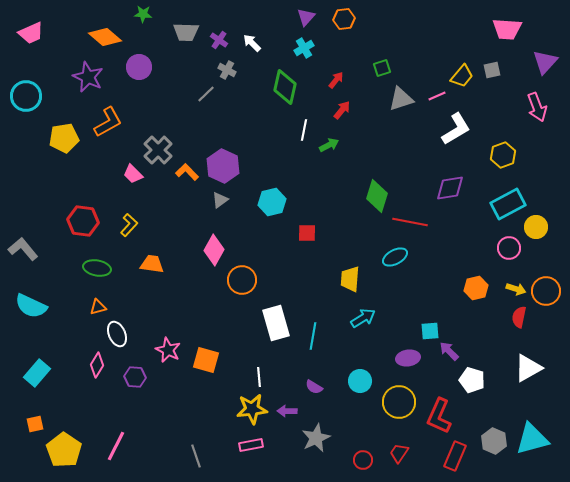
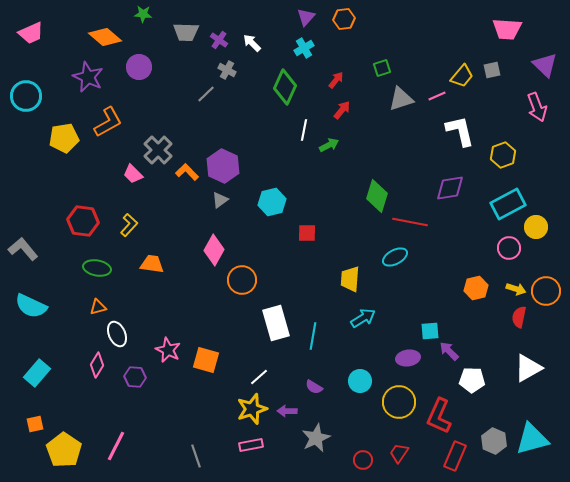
purple triangle at (545, 62): moved 3 px down; rotated 28 degrees counterclockwise
green diamond at (285, 87): rotated 12 degrees clockwise
white L-shape at (456, 129): moved 4 px right, 2 px down; rotated 72 degrees counterclockwise
white line at (259, 377): rotated 54 degrees clockwise
white pentagon at (472, 380): rotated 15 degrees counterclockwise
yellow star at (252, 409): rotated 12 degrees counterclockwise
